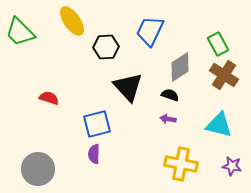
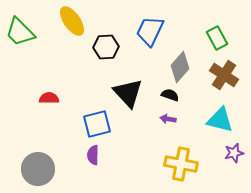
green rectangle: moved 1 px left, 6 px up
gray diamond: rotated 16 degrees counterclockwise
black triangle: moved 6 px down
red semicircle: rotated 18 degrees counterclockwise
cyan triangle: moved 1 px right, 5 px up
purple semicircle: moved 1 px left, 1 px down
purple star: moved 2 px right, 13 px up; rotated 24 degrees counterclockwise
